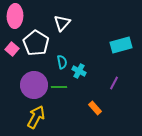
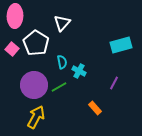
green line: rotated 28 degrees counterclockwise
